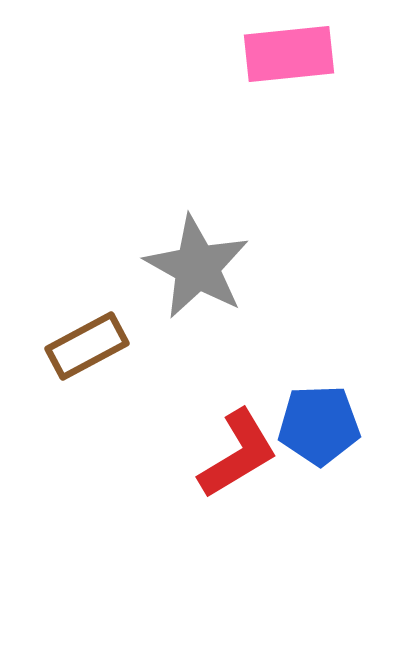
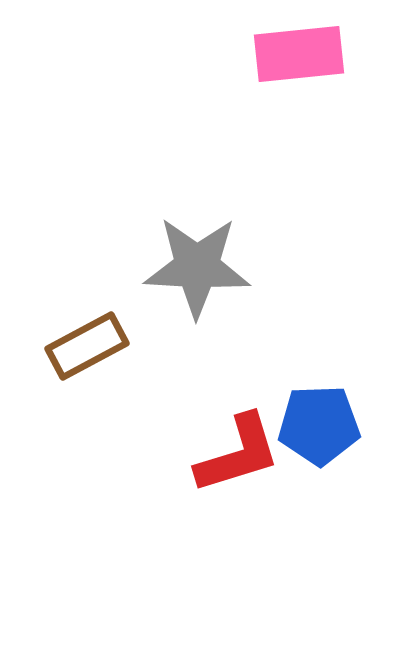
pink rectangle: moved 10 px right
gray star: rotated 26 degrees counterclockwise
red L-shape: rotated 14 degrees clockwise
